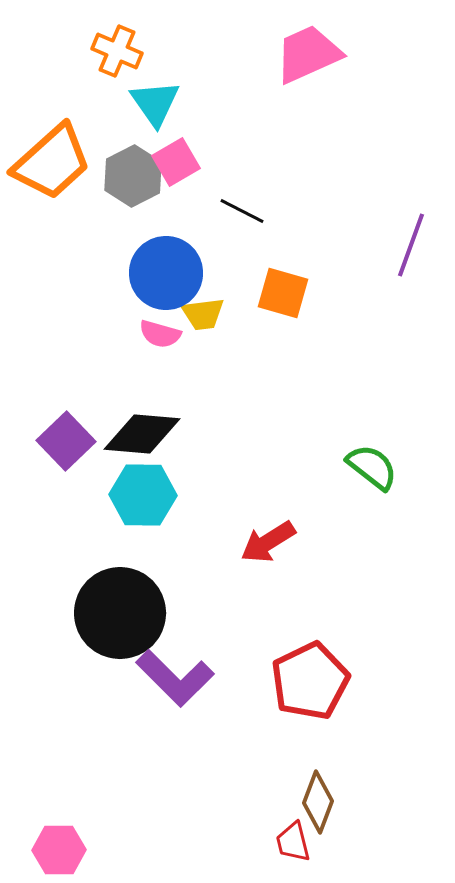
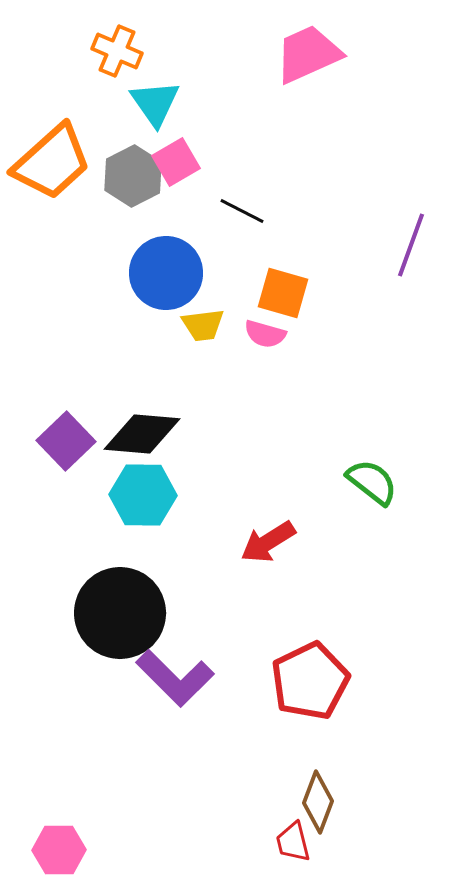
yellow trapezoid: moved 11 px down
pink semicircle: moved 105 px right
green semicircle: moved 15 px down
